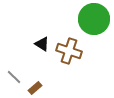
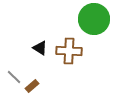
black triangle: moved 2 px left, 4 px down
brown cross: rotated 15 degrees counterclockwise
brown rectangle: moved 3 px left, 2 px up
